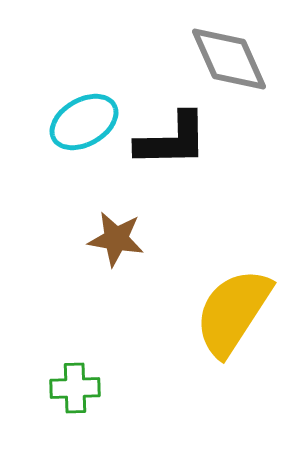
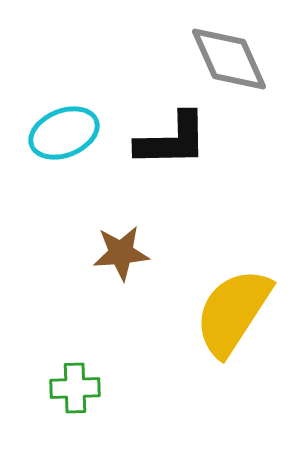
cyan ellipse: moved 20 px left, 11 px down; rotated 8 degrees clockwise
brown star: moved 5 px right, 14 px down; rotated 14 degrees counterclockwise
